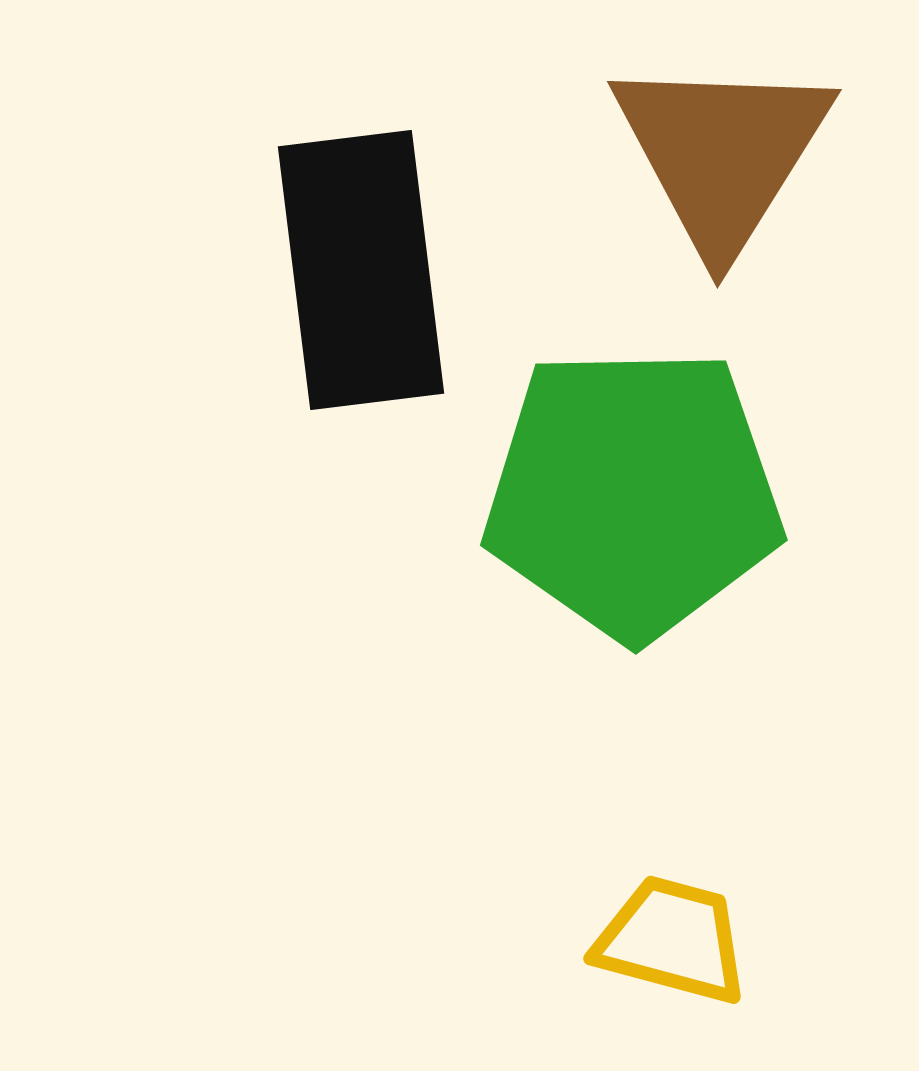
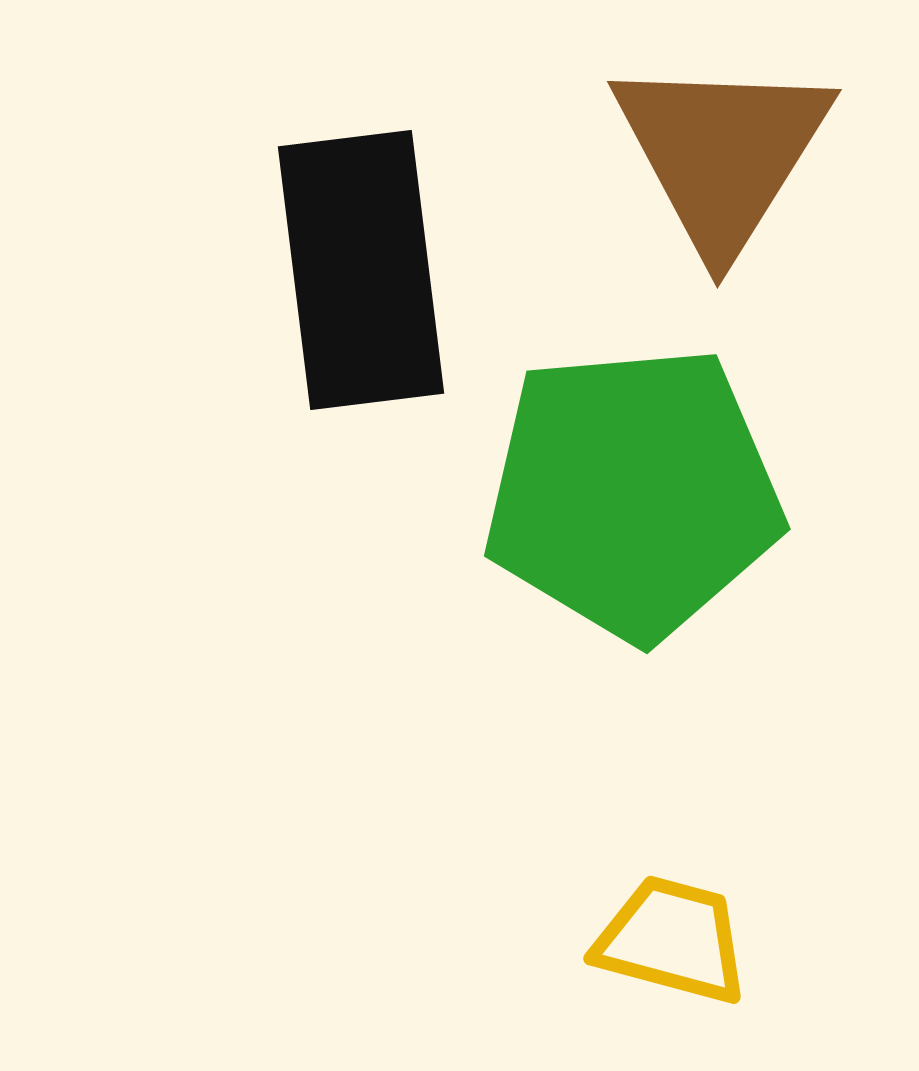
green pentagon: rotated 4 degrees counterclockwise
